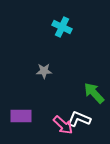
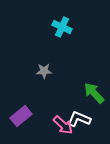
purple rectangle: rotated 40 degrees counterclockwise
